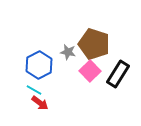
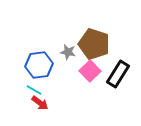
blue hexagon: rotated 20 degrees clockwise
